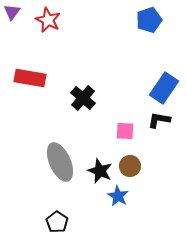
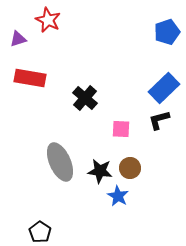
purple triangle: moved 6 px right, 27 px down; rotated 36 degrees clockwise
blue pentagon: moved 18 px right, 12 px down
blue rectangle: rotated 12 degrees clockwise
black cross: moved 2 px right
black L-shape: rotated 25 degrees counterclockwise
pink square: moved 4 px left, 2 px up
brown circle: moved 2 px down
black star: rotated 15 degrees counterclockwise
black pentagon: moved 17 px left, 10 px down
